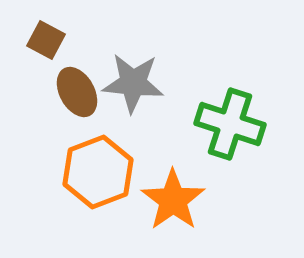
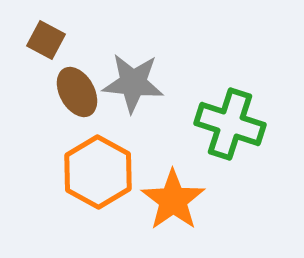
orange hexagon: rotated 10 degrees counterclockwise
